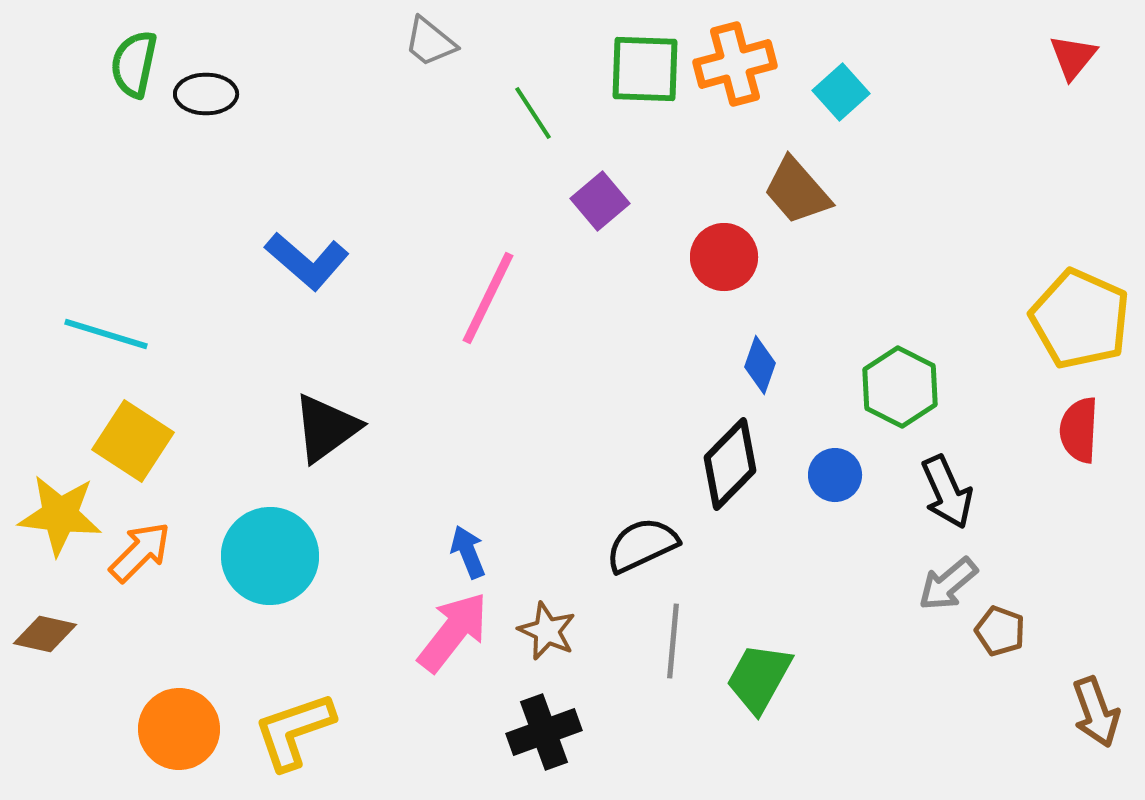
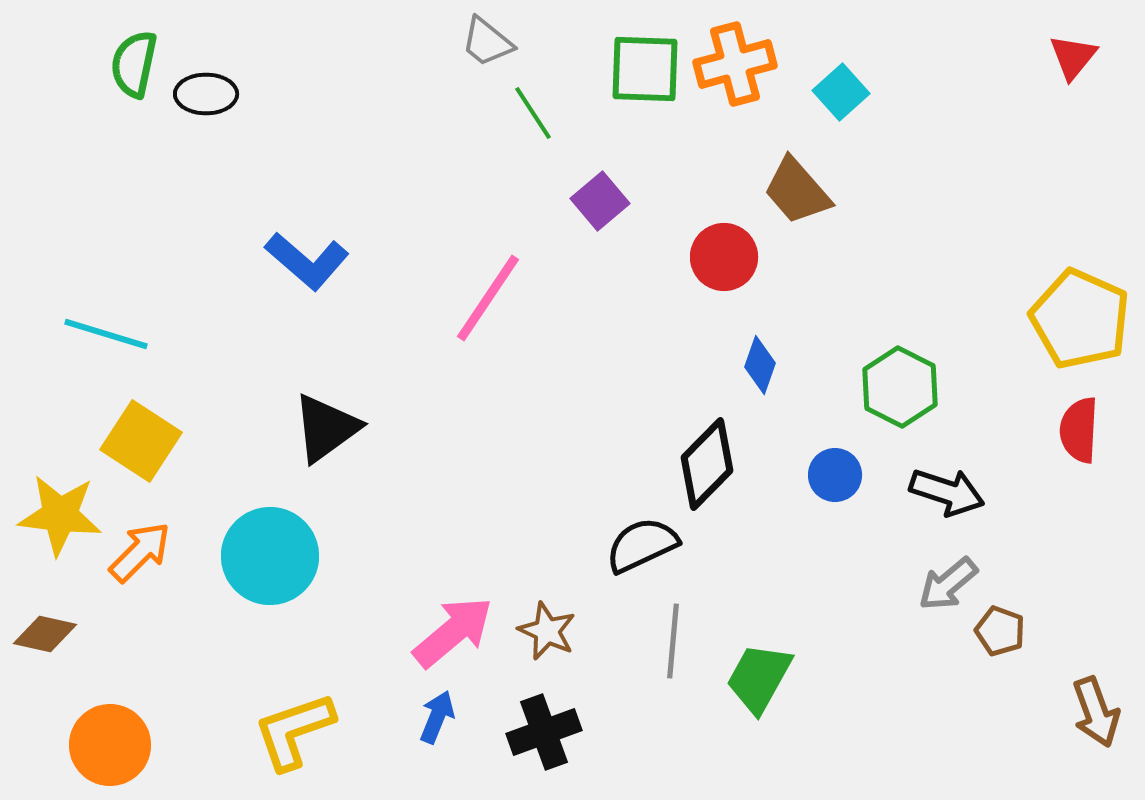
gray trapezoid: moved 57 px right
pink line: rotated 8 degrees clockwise
yellow square: moved 8 px right
black diamond: moved 23 px left
black arrow: rotated 48 degrees counterclockwise
blue arrow: moved 31 px left, 165 px down; rotated 44 degrees clockwise
pink arrow: rotated 12 degrees clockwise
orange circle: moved 69 px left, 16 px down
